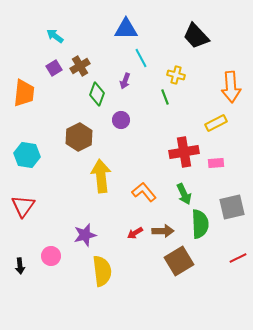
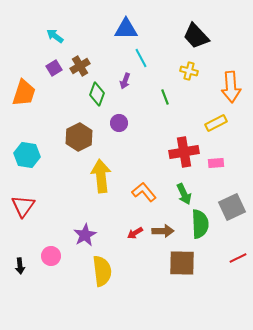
yellow cross: moved 13 px right, 4 px up
orange trapezoid: rotated 12 degrees clockwise
purple circle: moved 2 px left, 3 px down
gray square: rotated 12 degrees counterclockwise
purple star: rotated 15 degrees counterclockwise
brown square: moved 3 px right, 2 px down; rotated 32 degrees clockwise
